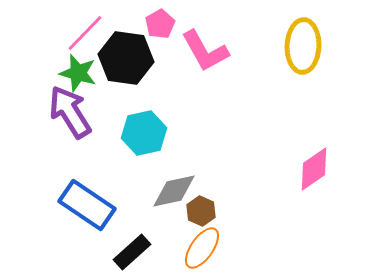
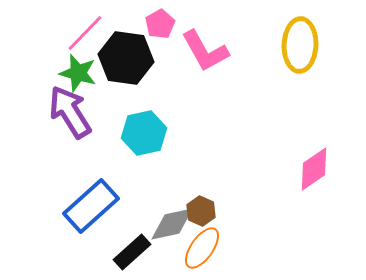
yellow ellipse: moved 3 px left, 1 px up
gray diamond: moved 2 px left, 33 px down
blue rectangle: moved 4 px right, 1 px down; rotated 76 degrees counterclockwise
